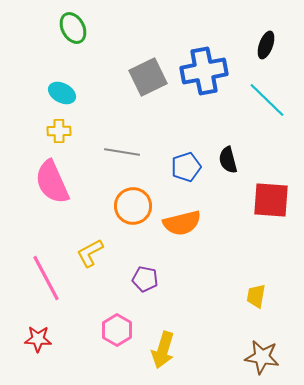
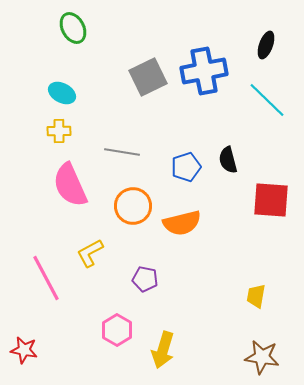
pink semicircle: moved 18 px right, 3 px down
red star: moved 14 px left, 11 px down; rotated 8 degrees clockwise
